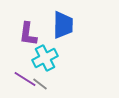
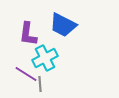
blue trapezoid: rotated 116 degrees clockwise
purple line: moved 1 px right, 5 px up
gray line: rotated 49 degrees clockwise
